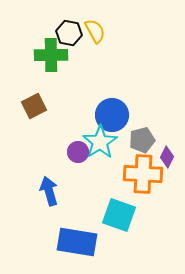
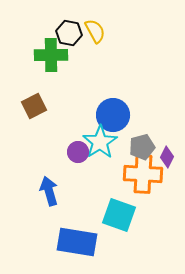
blue circle: moved 1 px right
gray pentagon: moved 7 px down
